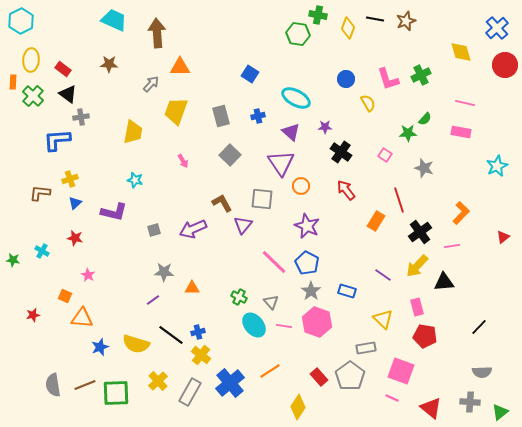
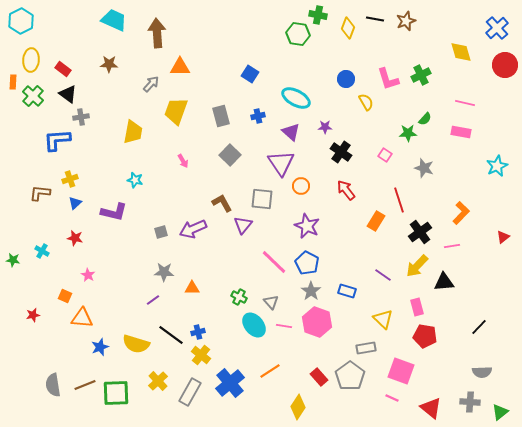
yellow semicircle at (368, 103): moved 2 px left, 1 px up
gray square at (154, 230): moved 7 px right, 2 px down
